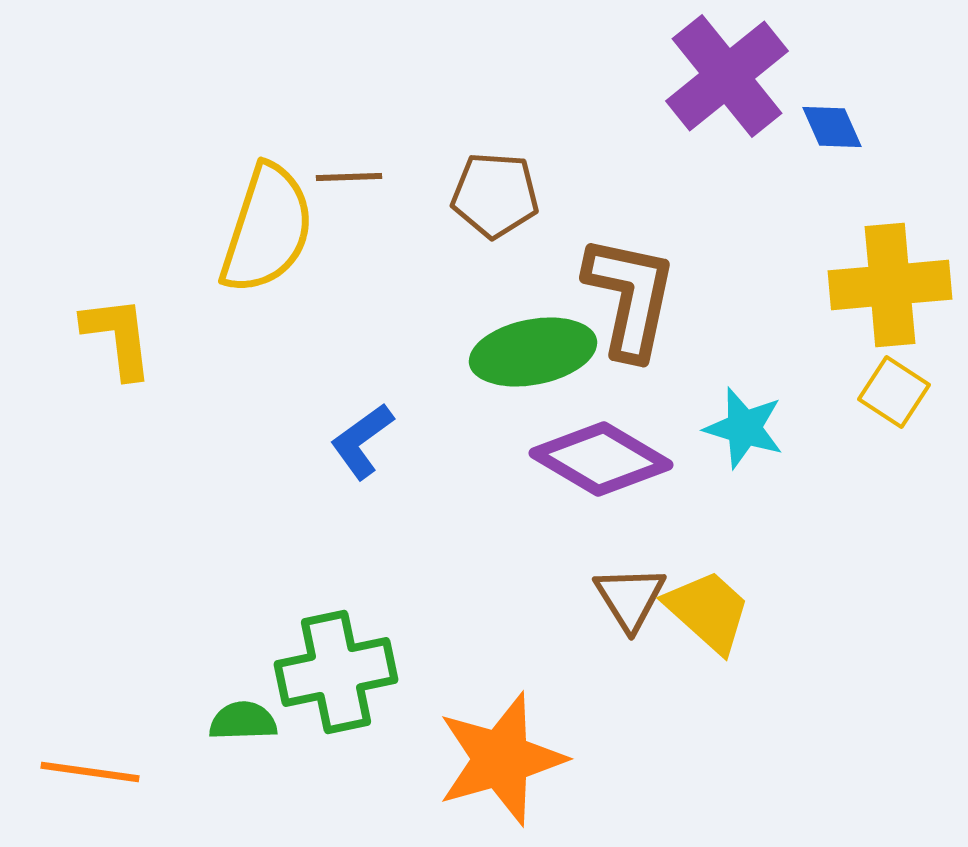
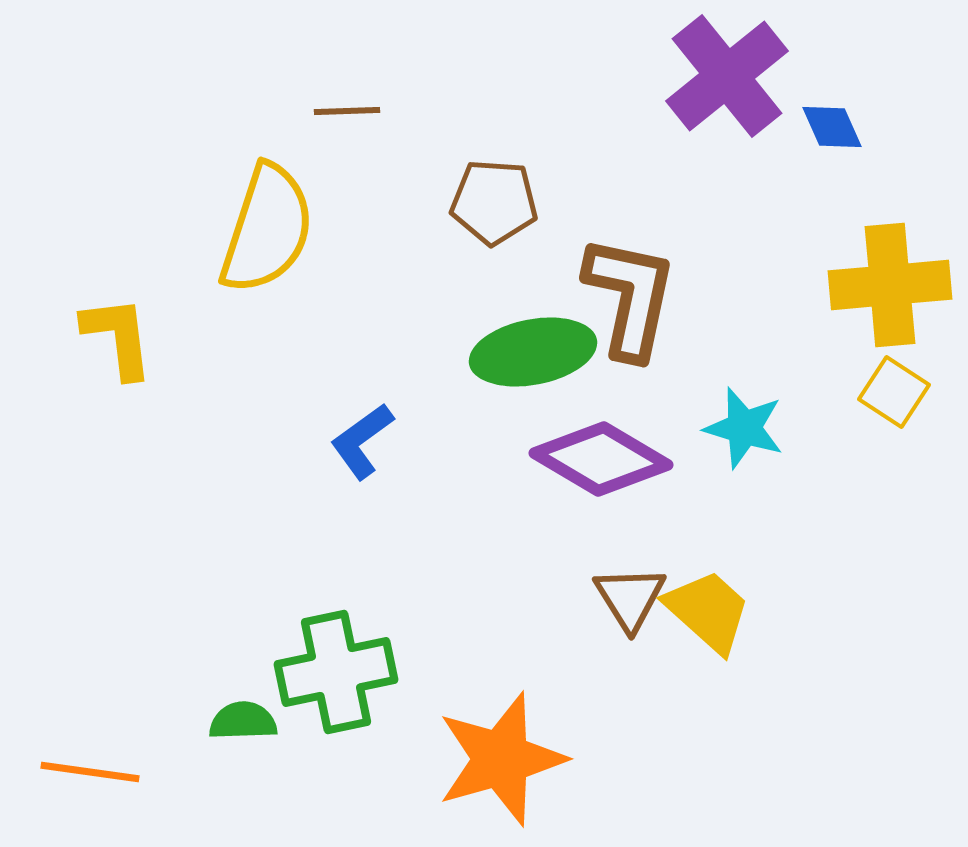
brown line: moved 2 px left, 66 px up
brown pentagon: moved 1 px left, 7 px down
